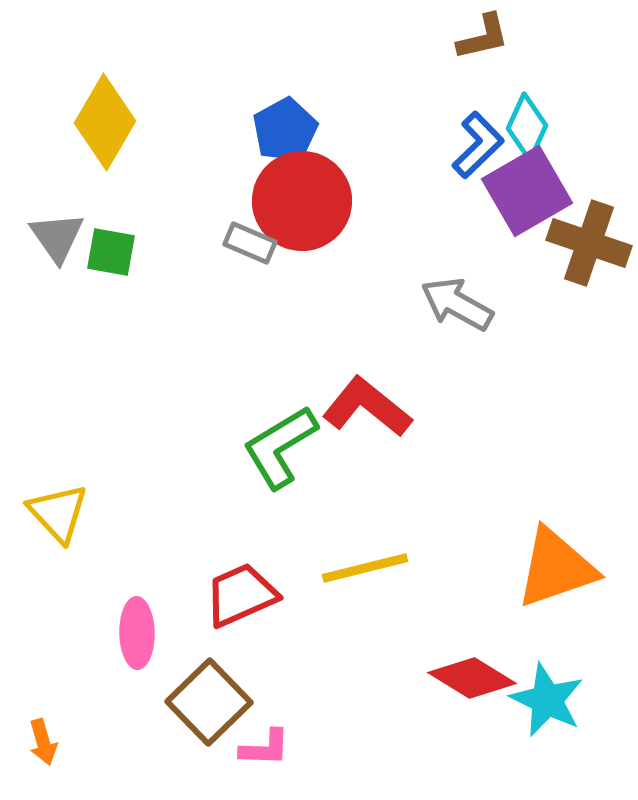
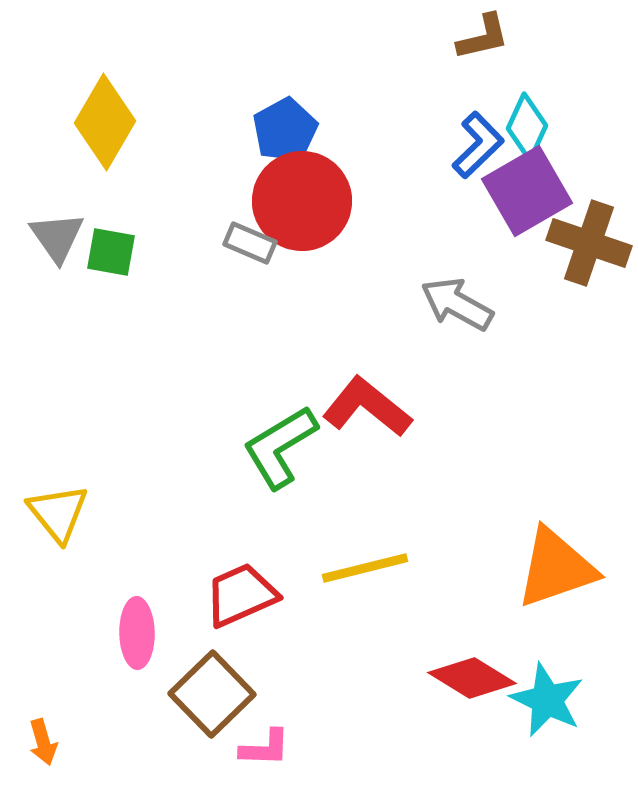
yellow triangle: rotated 4 degrees clockwise
brown square: moved 3 px right, 8 px up
